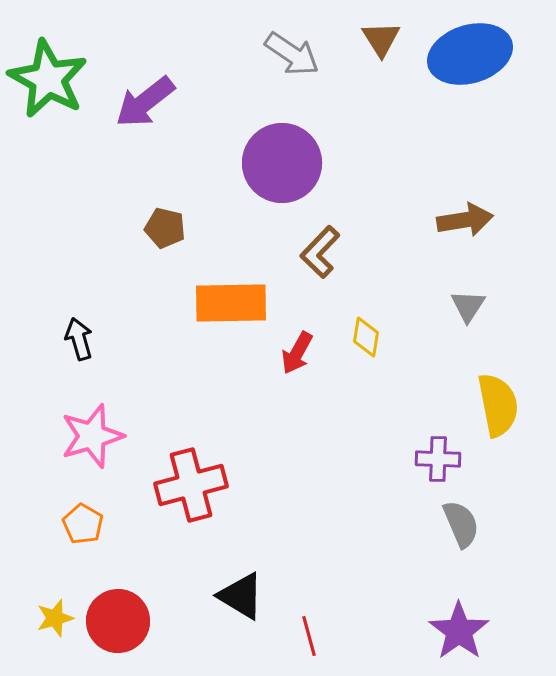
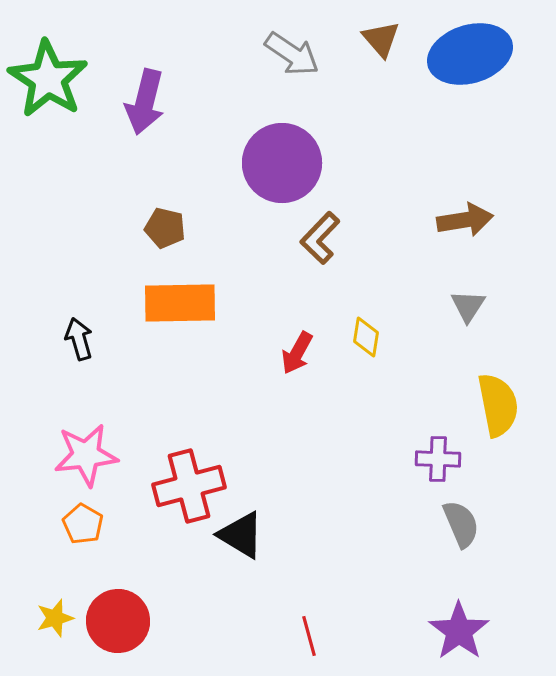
brown triangle: rotated 9 degrees counterclockwise
green star: rotated 4 degrees clockwise
purple arrow: rotated 38 degrees counterclockwise
brown L-shape: moved 14 px up
orange rectangle: moved 51 px left
pink star: moved 6 px left, 19 px down; rotated 10 degrees clockwise
red cross: moved 2 px left, 1 px down
black triangle: moved 61 px up
